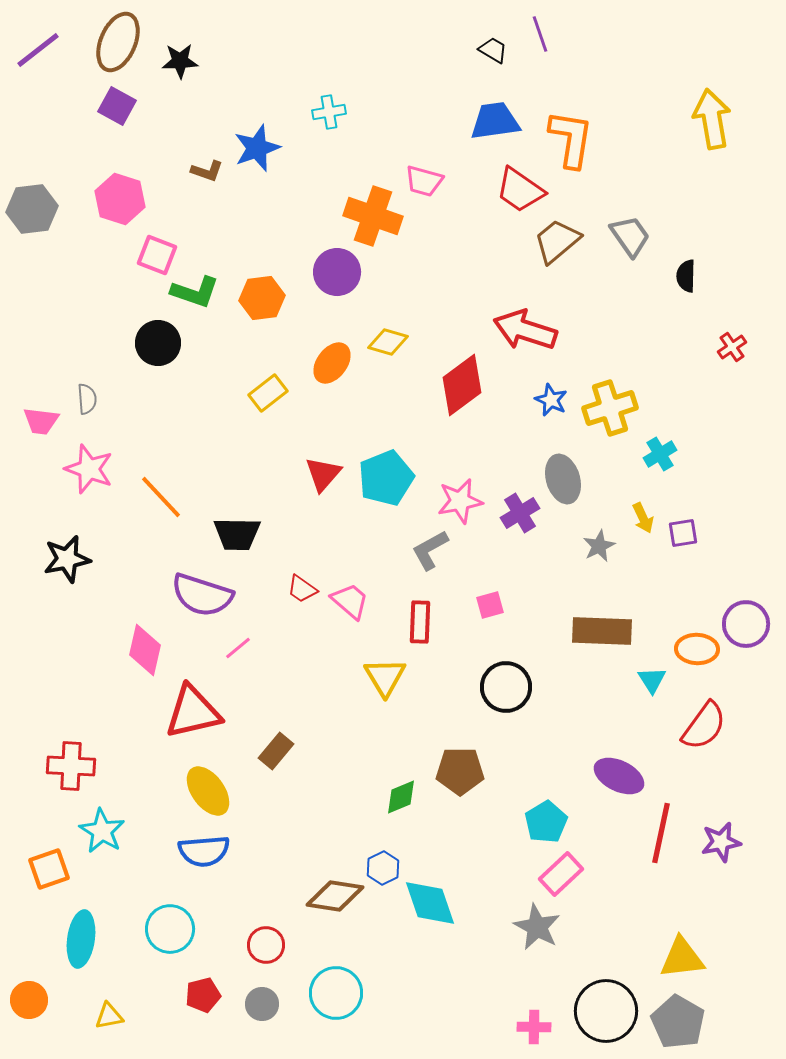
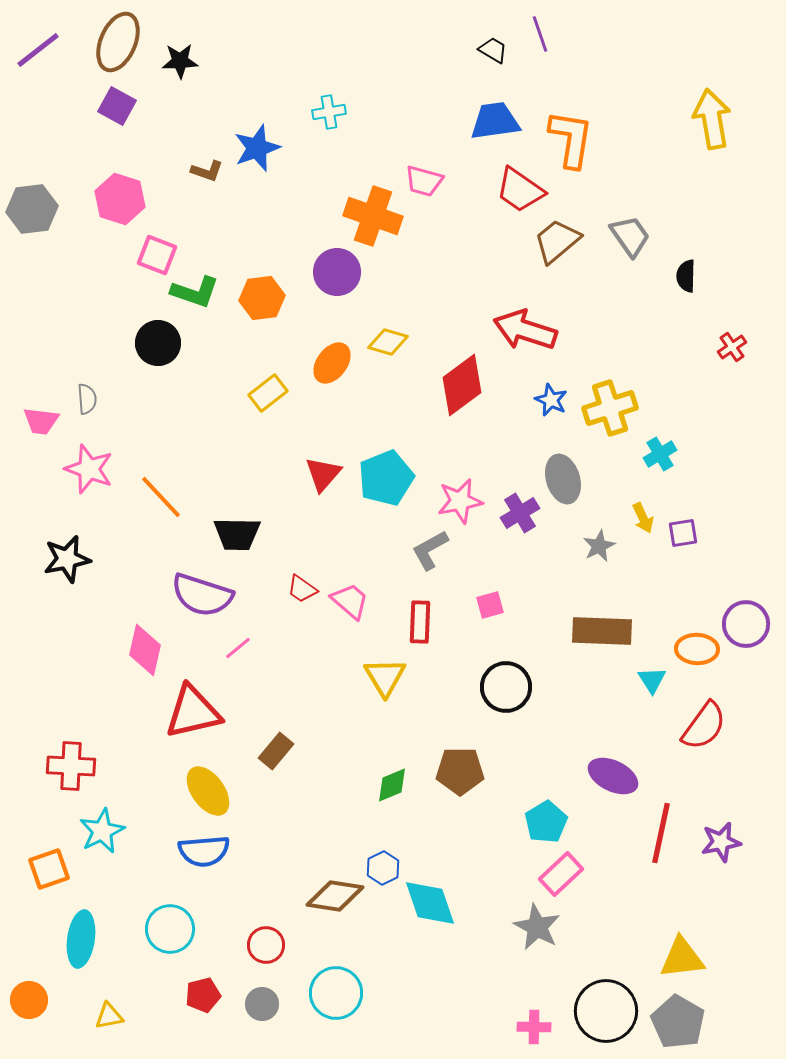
purple ellipse at (619, 776): moved 6 px left
green diamond at (401, 797): moved 9 px left, 12 px up
cyan star at (102, 831): rotated 15 degrees clockwise
